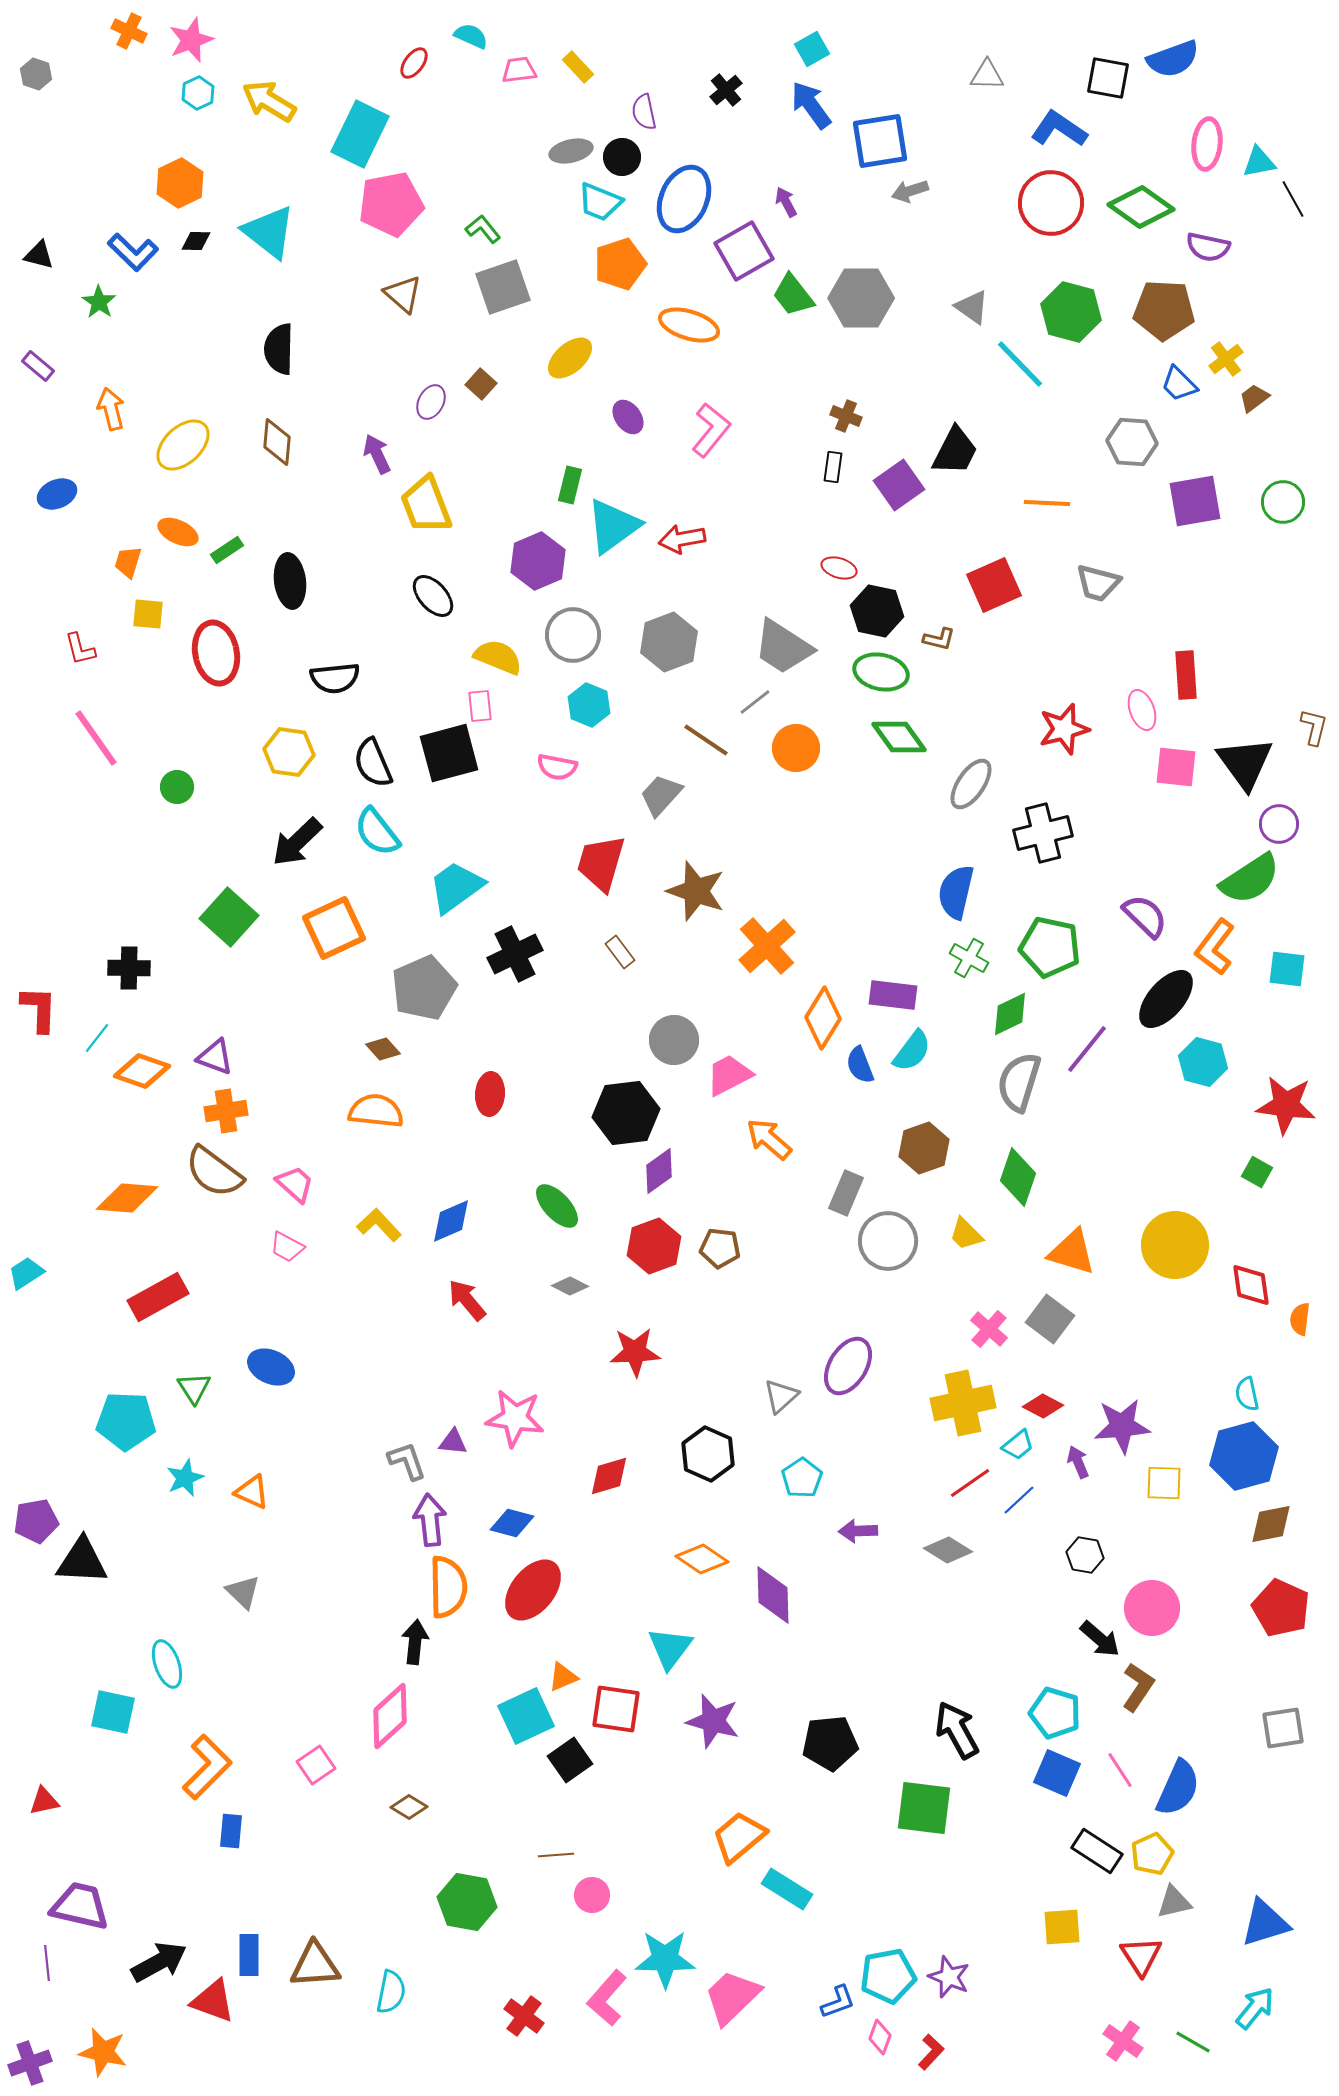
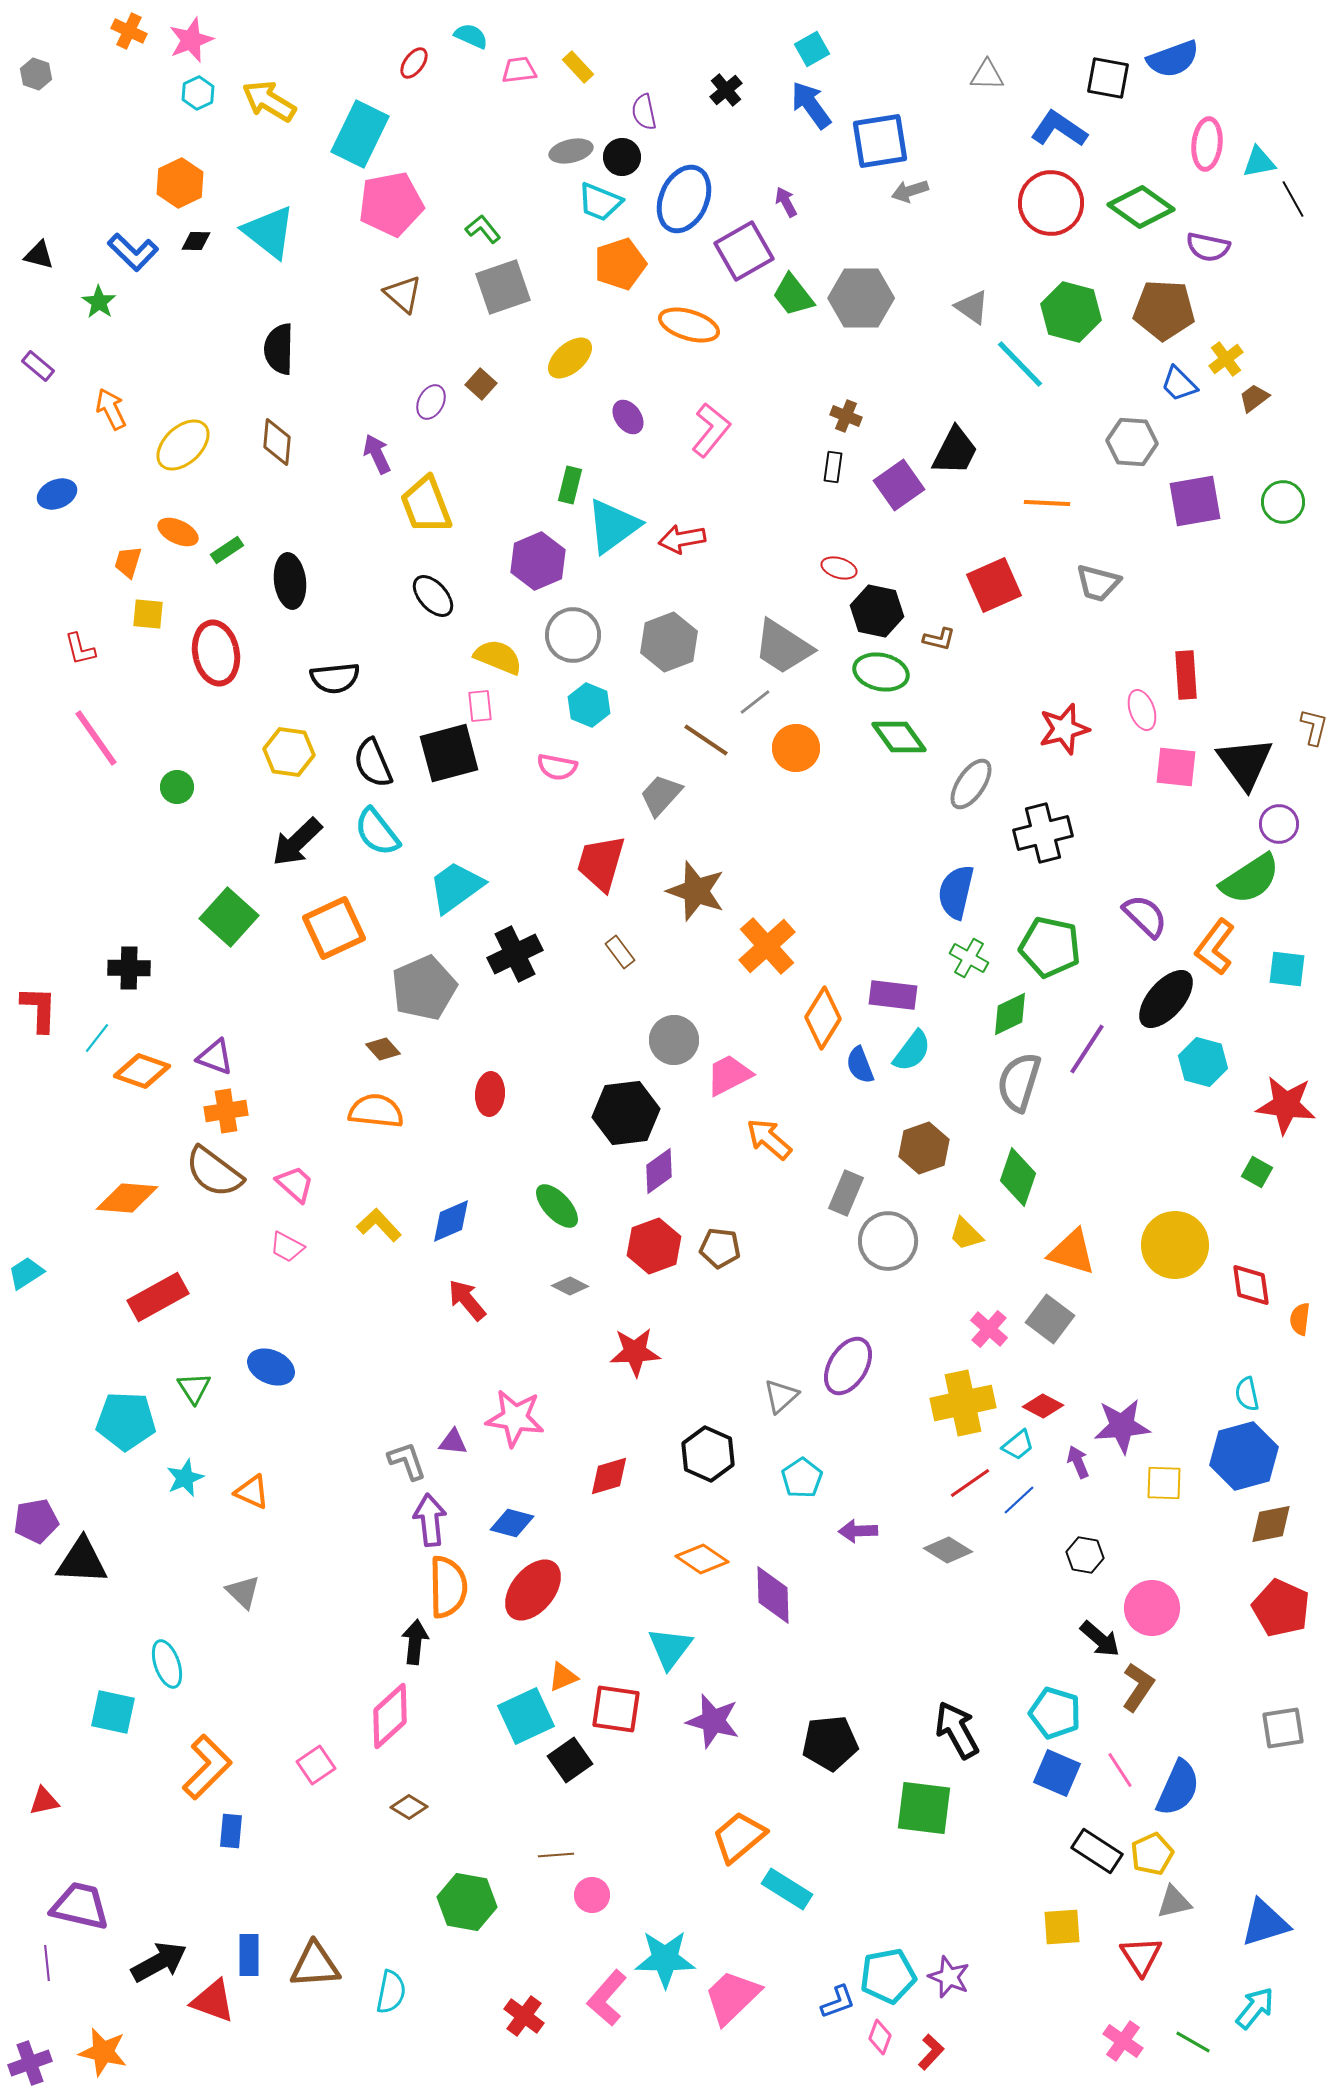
orange arrow at (111, 409): rotated 12 degrees counterclockwise
purple line at (1087, 1049): rotated 6 degrees counterclockwise
